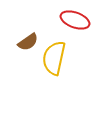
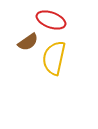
red ellipse: moved 24 px left
